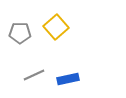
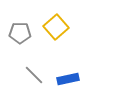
gray line: rotated 70 degrees clockwise
